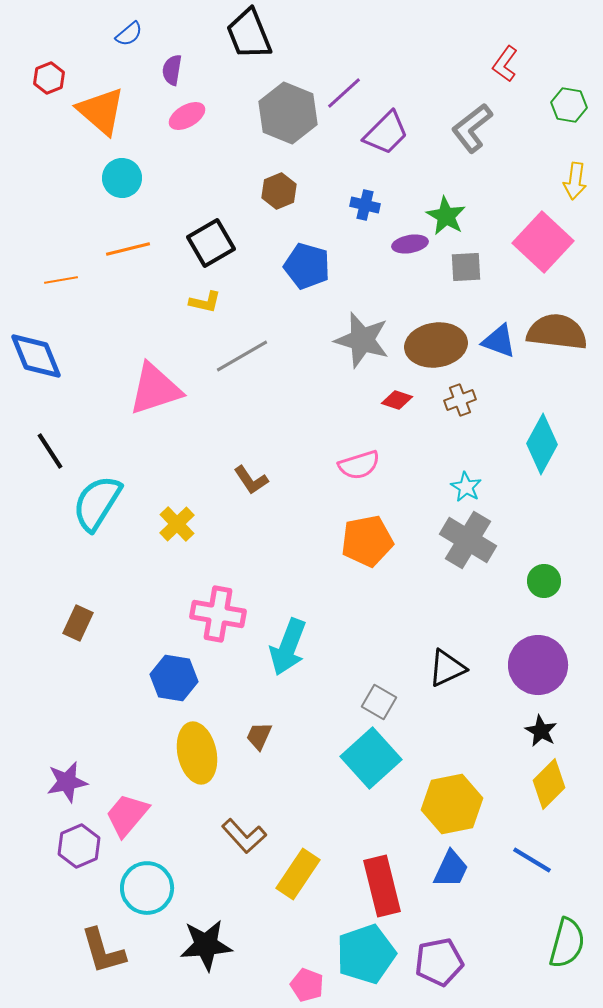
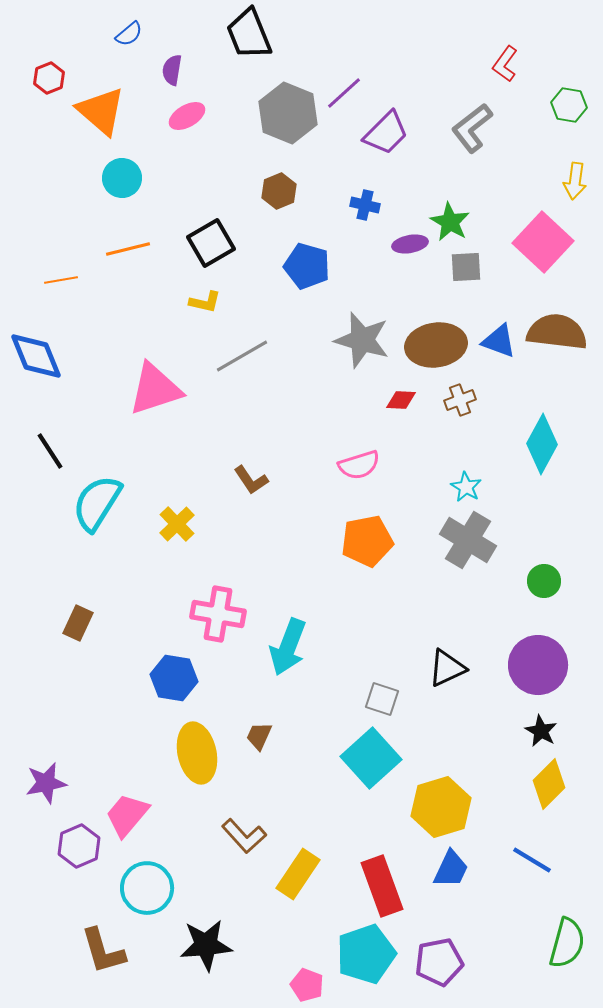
green star at (446, 216): moved 4 px right, 6 px down
red diamond at (397, 400): moved 4 px right; rotated 16 degrees counterclockwise
gray square at (379, 702): moved 3 px right, 3 px up; rotated 12 degrees counterclockwise
purple star at (67, 782): moved 21 px left, 1 px down
yellow hexagon at (452, 804): moved 11 px left, 3 px down; rotated 6 degrees counterclockwise
red rectangle at (382, 886): rotated 6 degrees counterclockwise
